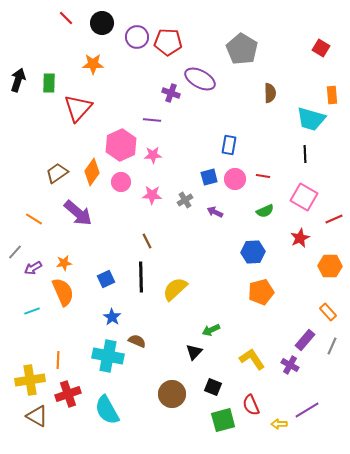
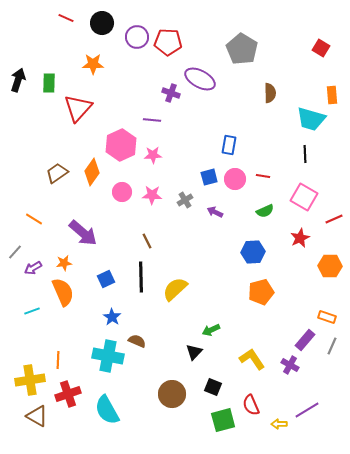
red line at (66, 18): rotated 21 degrees counterclockwise
pink circle at (121, 182): moved 1 px right, 10 px down
purple arrow at (78, 213): moved 5 px right, 20 px down
orange rectangle at (328, 312): moved 1 px left, 5 px down; rotated 30 degrees counterclockwise
